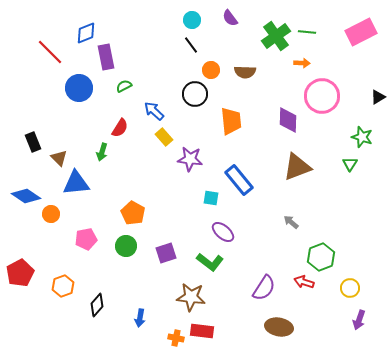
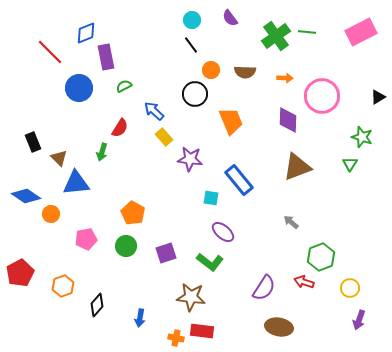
orange arrow at (302, 63): moved 17 px left, 15 px down
orange trapezoid at (231, 121): rotated 16 degrees counterclockwise
